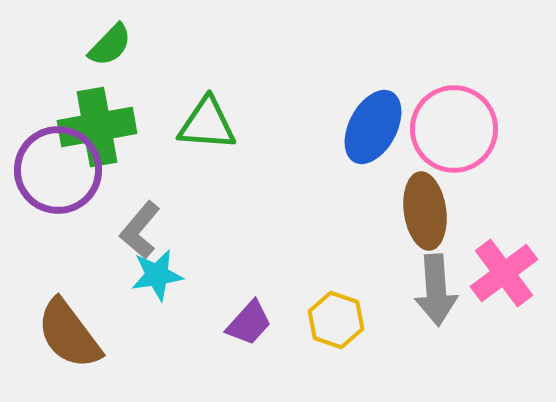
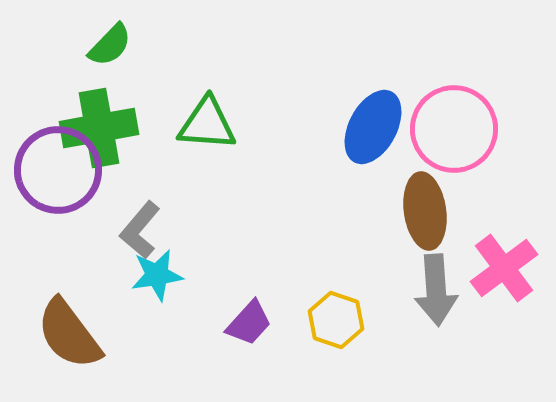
green cross: moved 2 px right, 1 px down
pink cross: moved 5 px up
